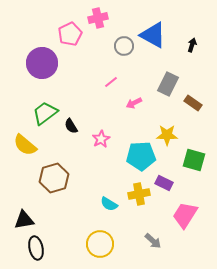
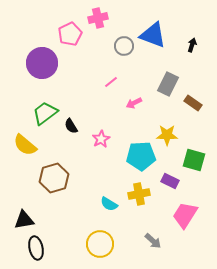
blue triangle: rotated 8 degrees counterclockwise
purple rectangle: moved 6 px right, 2 px up
